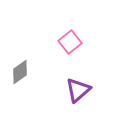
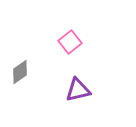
purple triangle: rotated 28 degrees clockwise
